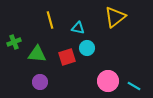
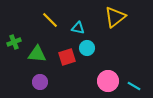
yellow line: rotated 30 degrees counterclockwise
